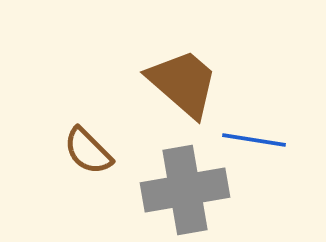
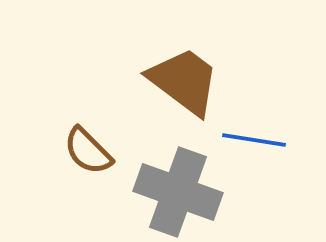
brown trapezoid: moved 1 px right, 2 px up; rotated 4 degrees counterclockwise
gray cross: moved 7 px left, 2 px down; rotated 30 degrees clockwise
